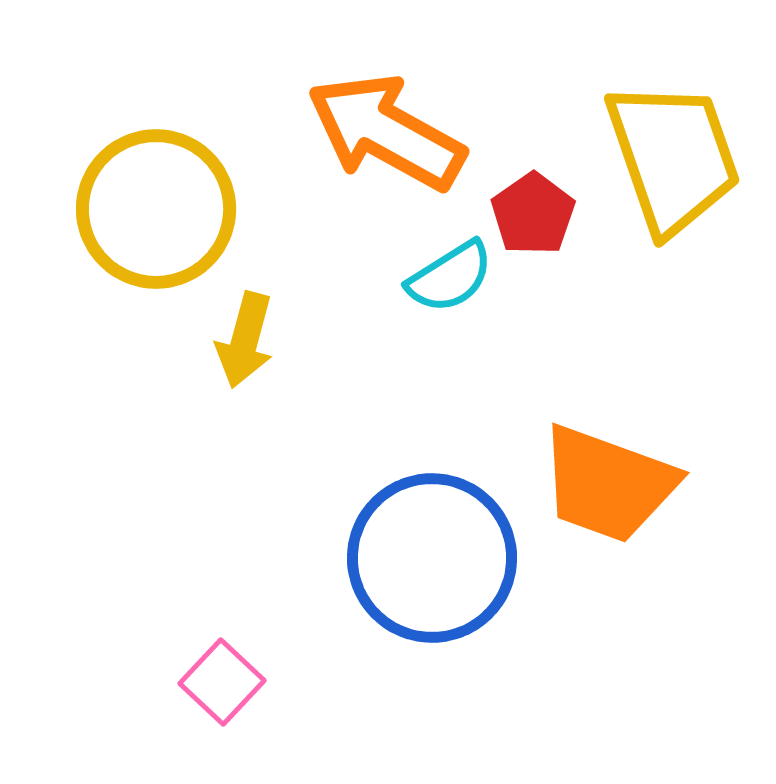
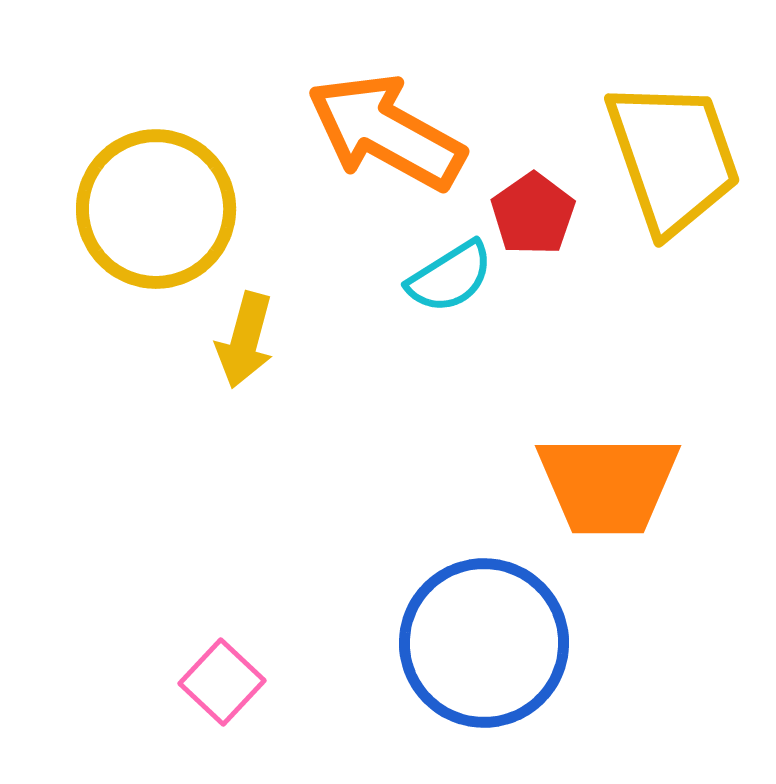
orange trapezoid: rotated 20 degrees counterclockwise
blue circle: moved 52 px right, 85 px down
